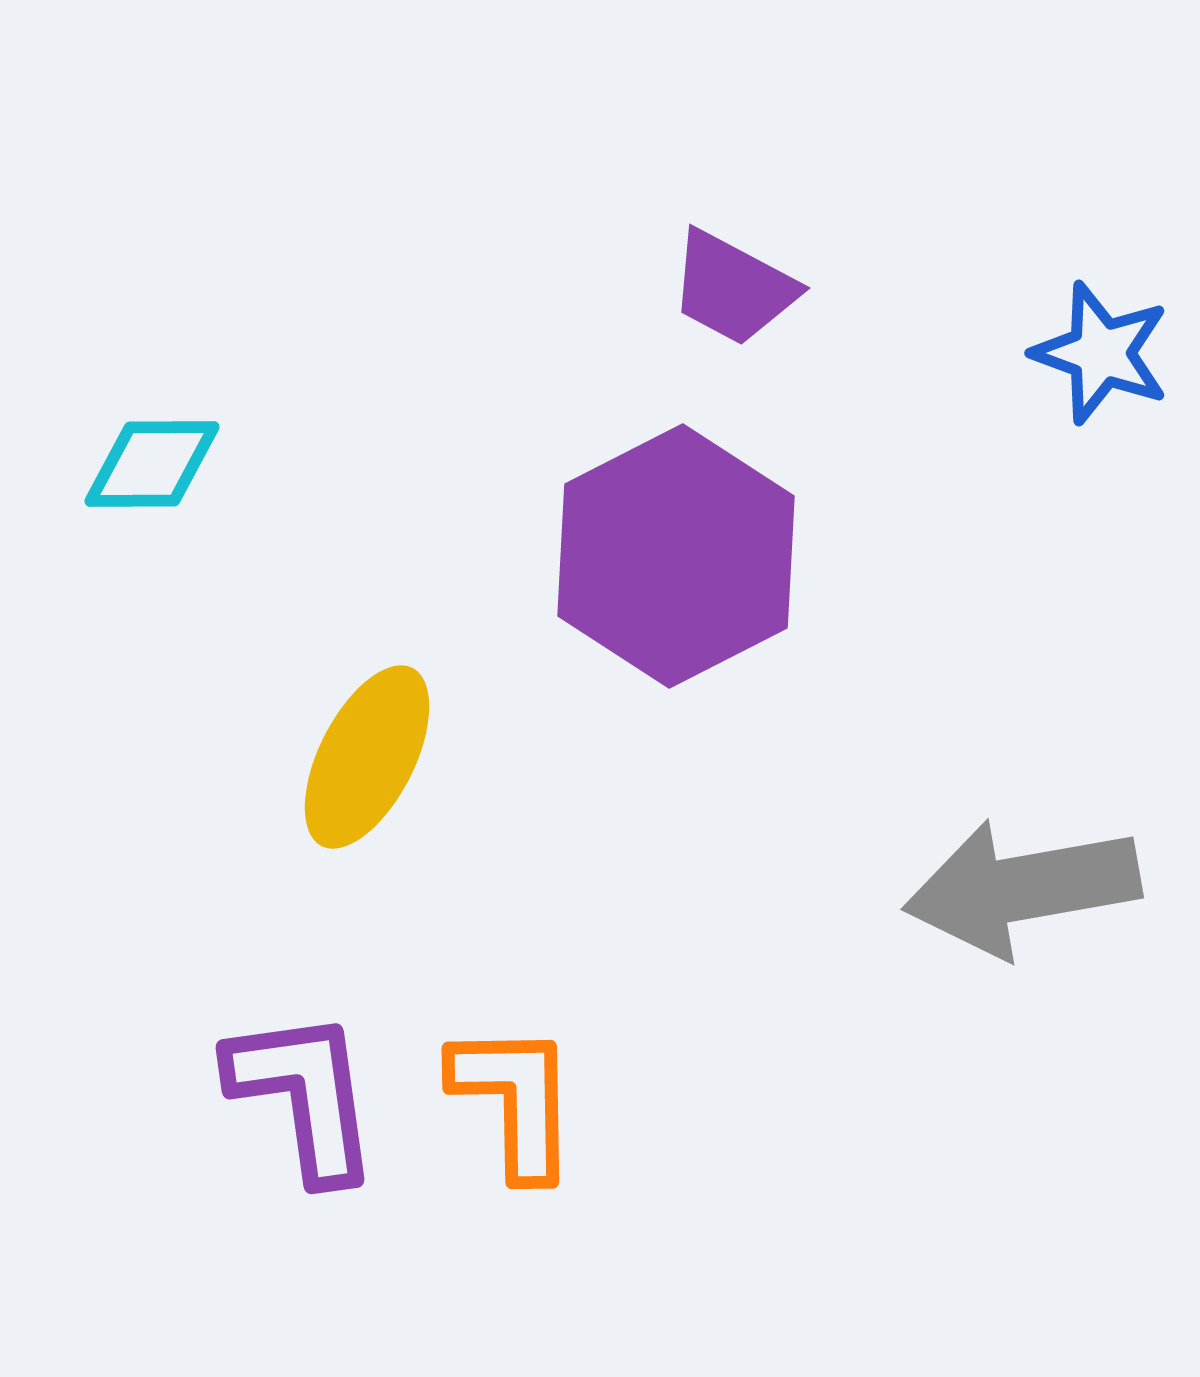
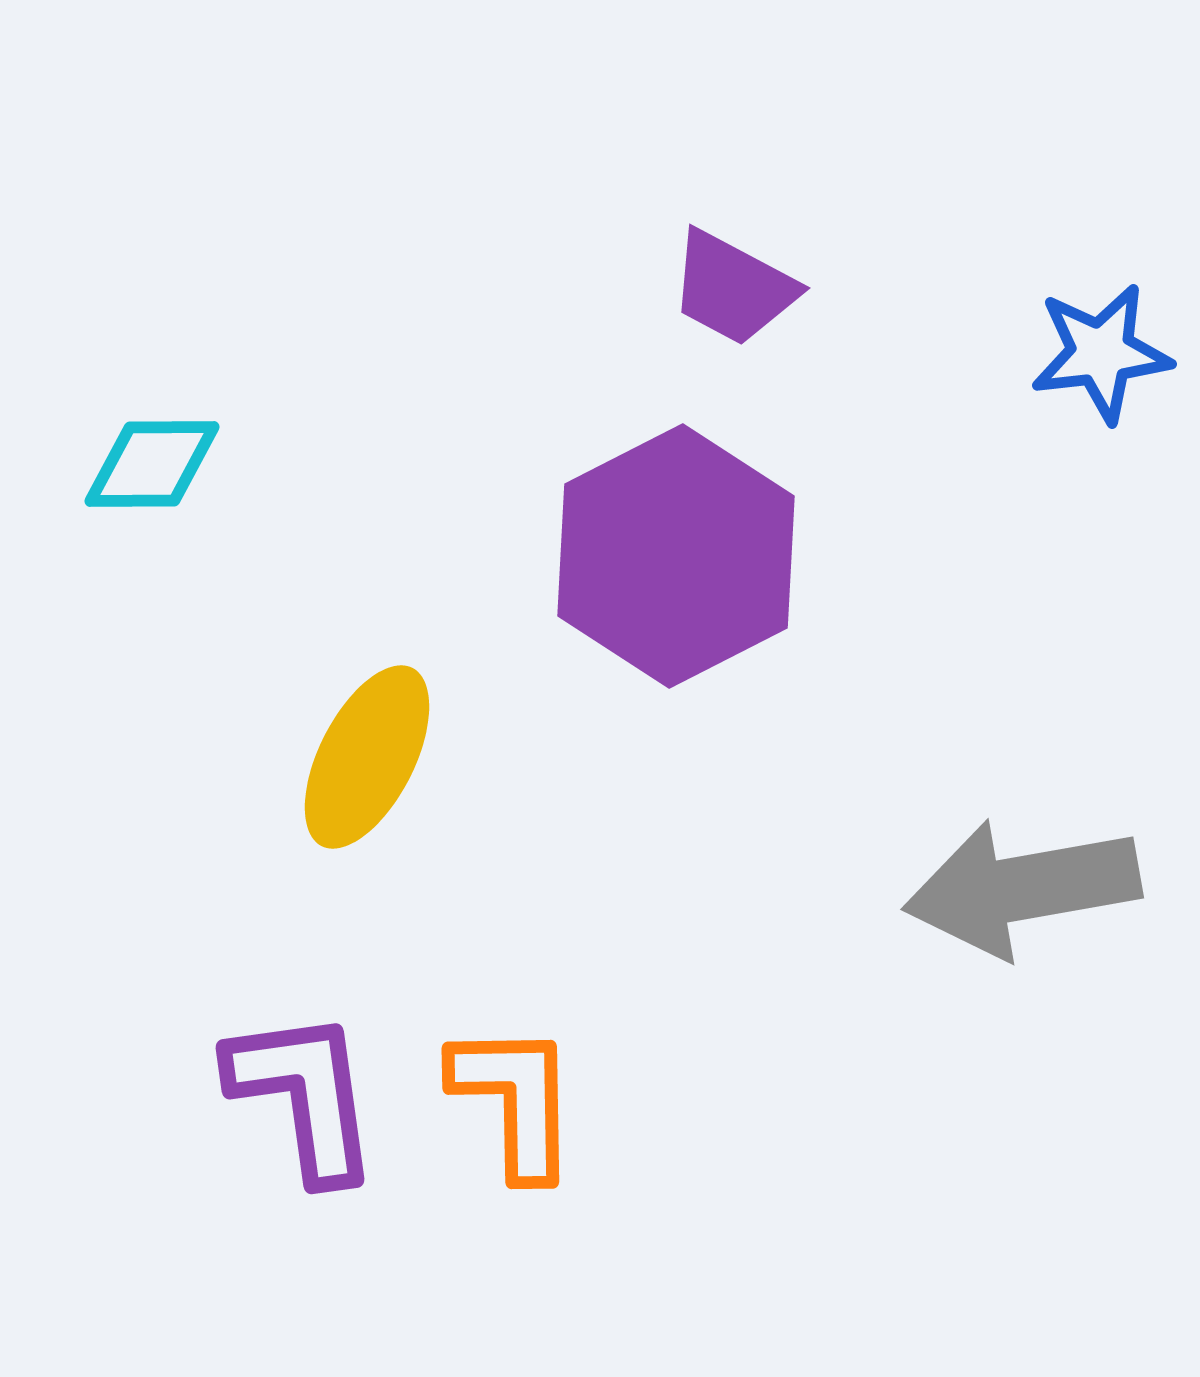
blue star: rotated 27 degrees counterclockwise
